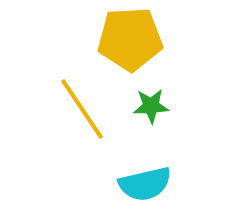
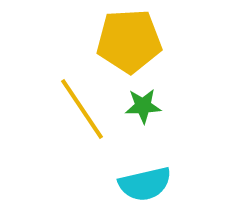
yellow pentagon: moved 1 px left, 2 px down
green star: moved 8 px left
